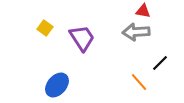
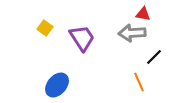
red triangle: moved 3 px down
gray arrow: moved 4 px left, 1 px down
black line: moved 6 px left, 6 px up
orange line: rotated 18 degrees clockwise
